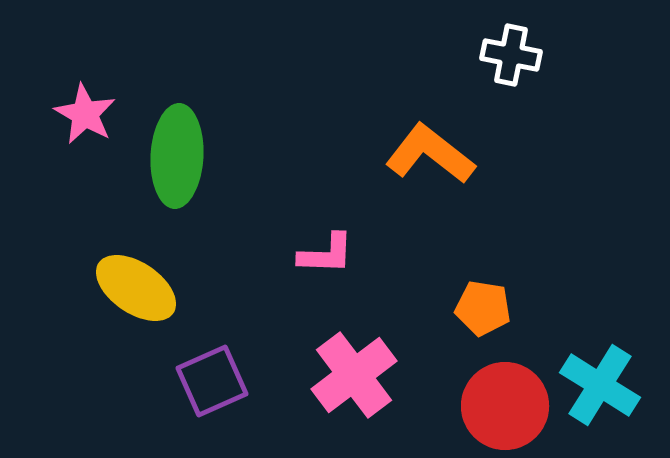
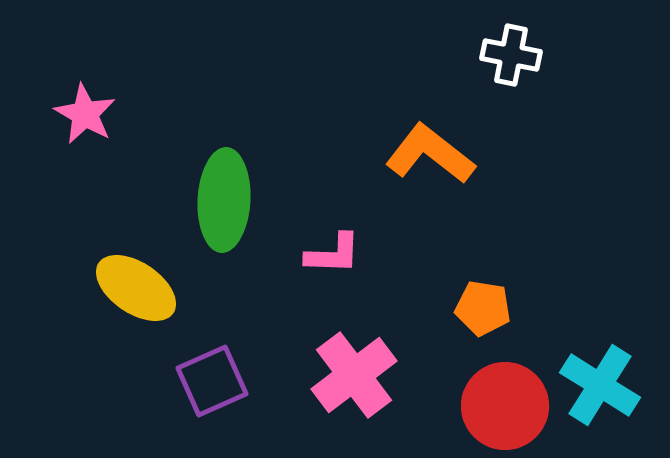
green ellipse: moved 47 px right, 44 px down
pink L-shape: moved 7 px right
